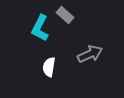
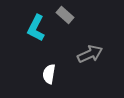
cyan L-shape: moved 4 px left
white semicircle: moved 7 px down
